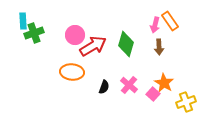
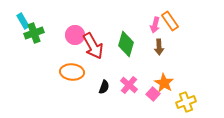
cyan rectangle: rotated 28 degrees counterclockwise
red arrow: rotated 92 degrees clockwise
